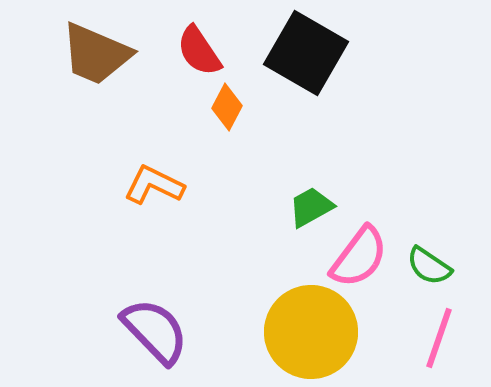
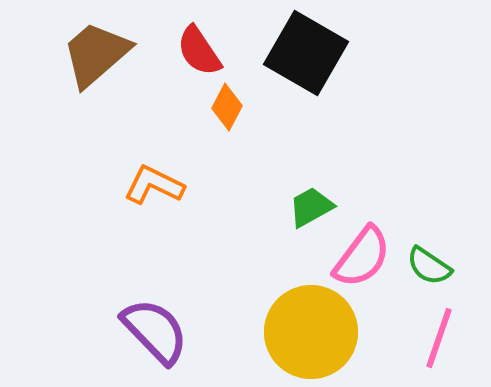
brown trapezoid: rotated 116 degrees clockwise
pink semicircle: moved 3 px right
